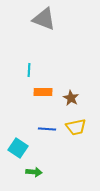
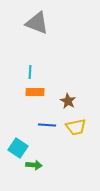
gray triangle: moved 7 px left, 4 px down
cyan line: moved 1 px right, 2 px down
orange rectangle: moved 8 px left
brown star: moved 3 px left, 3 px down
blue line: moved 4 px up
green arrow: moved 7 px up
